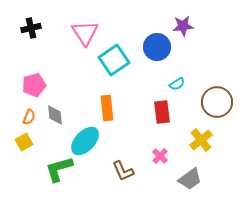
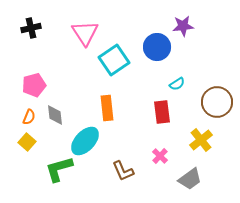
yellow square: moved 3 px right; rotated 18 degrees counterclockwise
